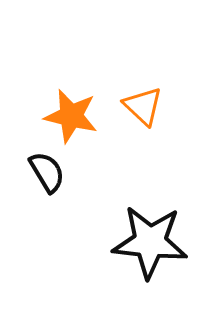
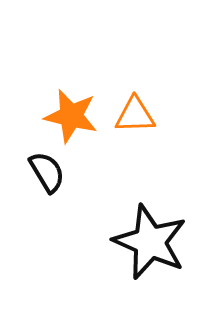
orange triangle: moved 8 px left, 9 px down; rotated 45 degrees counterclockwise
black star: rotated 18 degrees clockwise
